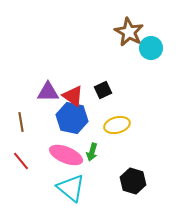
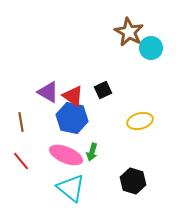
purple triangle: rotated 30 degrees clockwise
yellow ellipse: moved 23 px right, 4 px up
